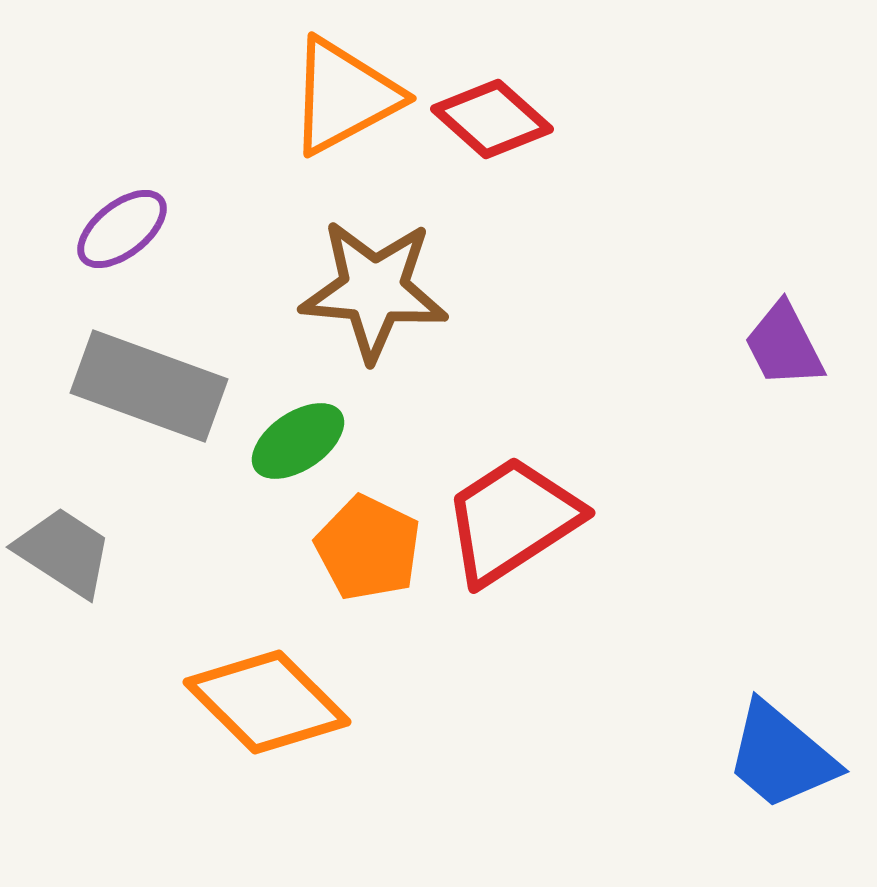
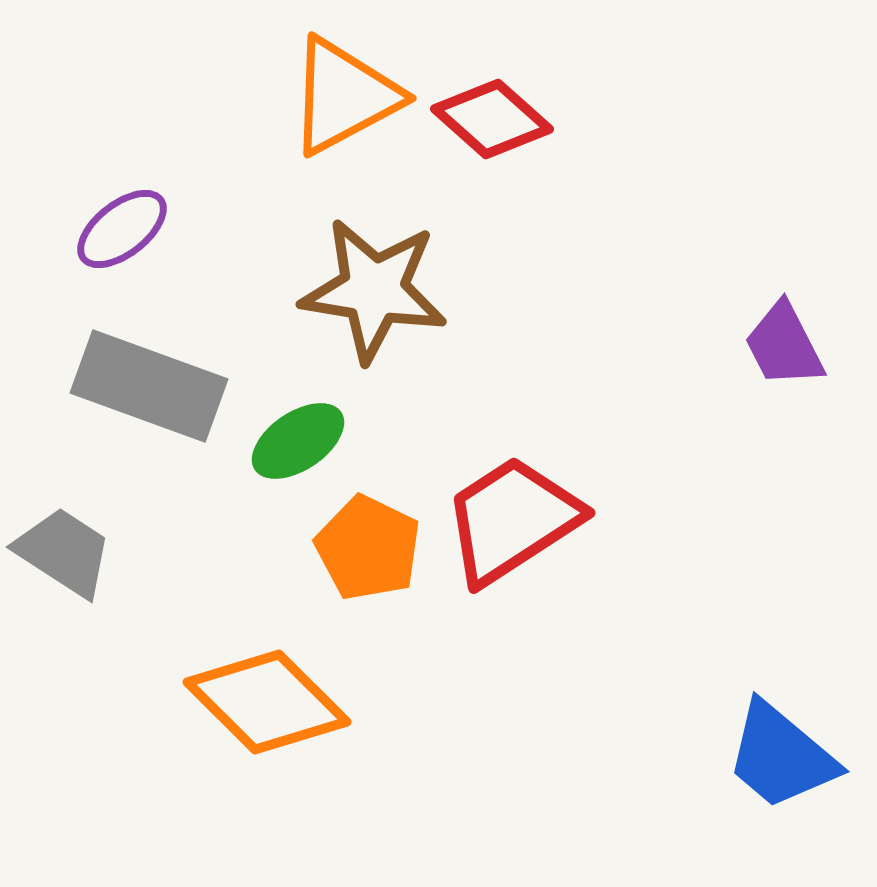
brown star: rotated 4 degrees clockwise
